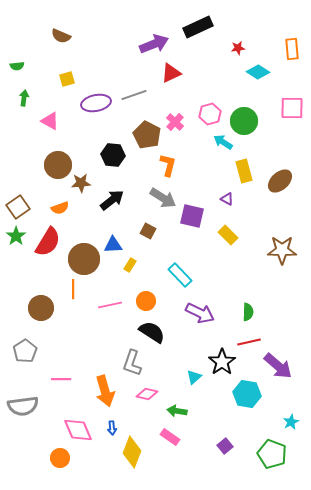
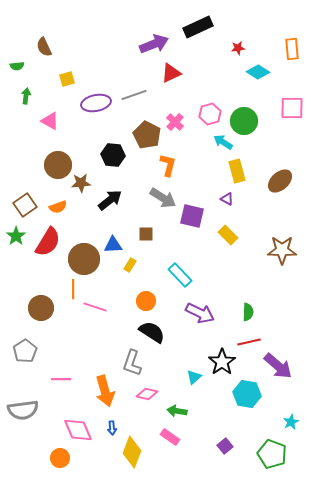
brown semicircle at (61, 36): moved 17 px left, 11 px down; rotated 42 degrees clockwise
green arrow at (24, 98): moved 2 px right, 2 px up
yellow rectangle at (244, 171): moved 7 px left
black arrow at (112, 200): moved 2 px left
brown square at (18, 207): moved 7 px right, 2 px up
orange semicircle at (60, 208): moved 2 px left, 1 px up
brown square at (148, 231): moved 2 px left, 3 px down; rotated 28 degrees counterclockwise
pink line at (110, 305): moved 15 px left, 2 px down; rotated 30 degrees clockwise
gray semicircle at (23, 406): moved 4 px down
